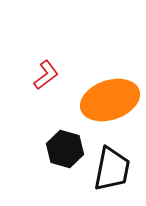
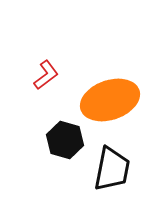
black hexagon: moved 9 px up
